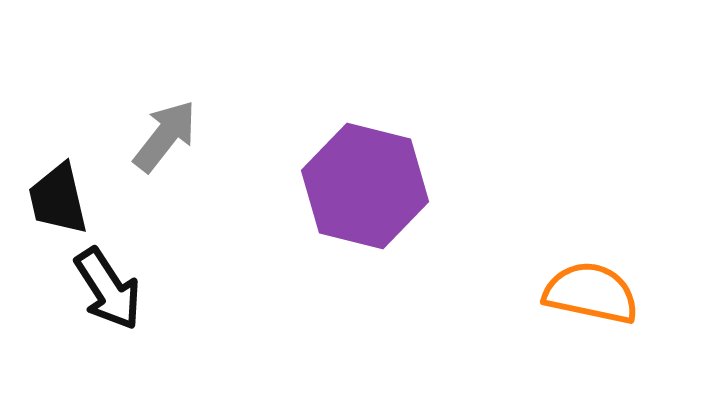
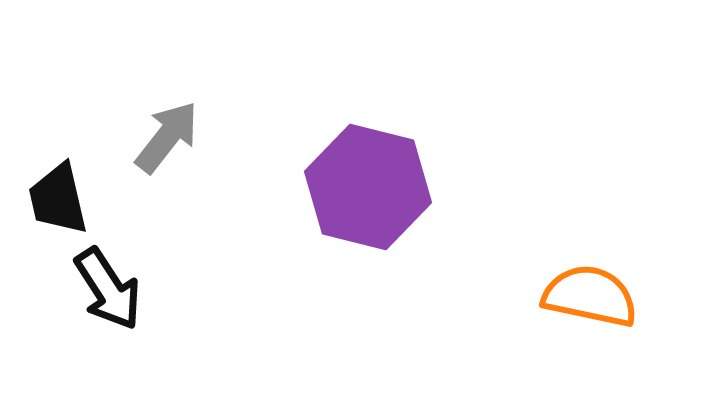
gray arrow: moved 2 px right, 1 px down
purple hexagon: moved 3 px right, 1 px down
orange semicircle: moved 1 px left, 3 px down
